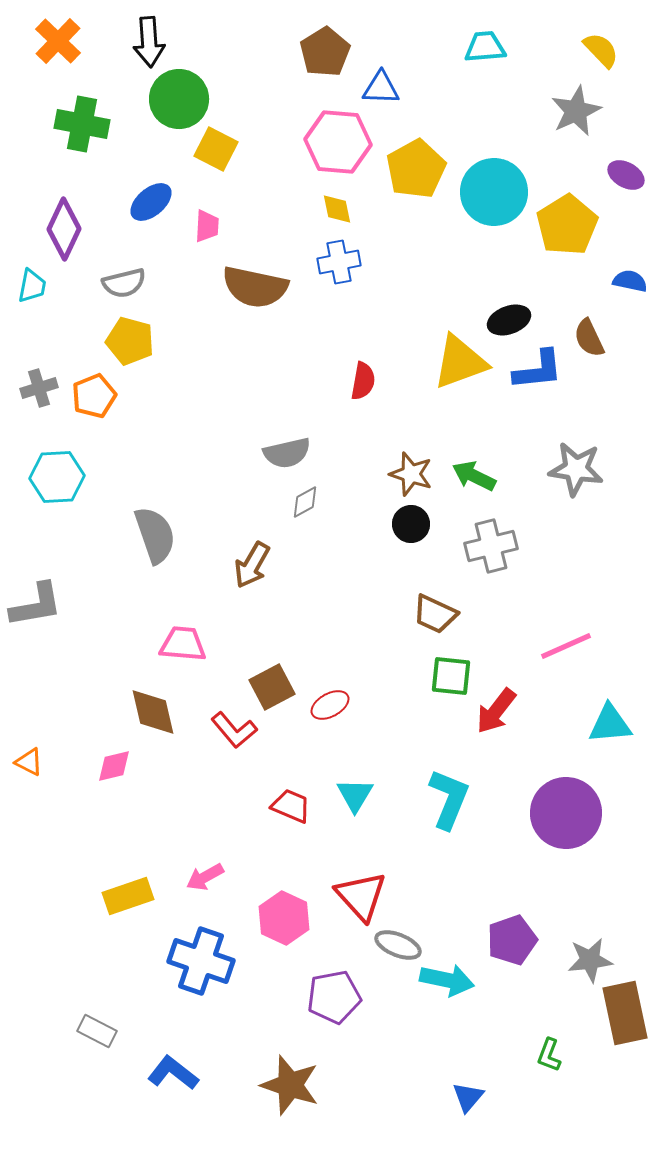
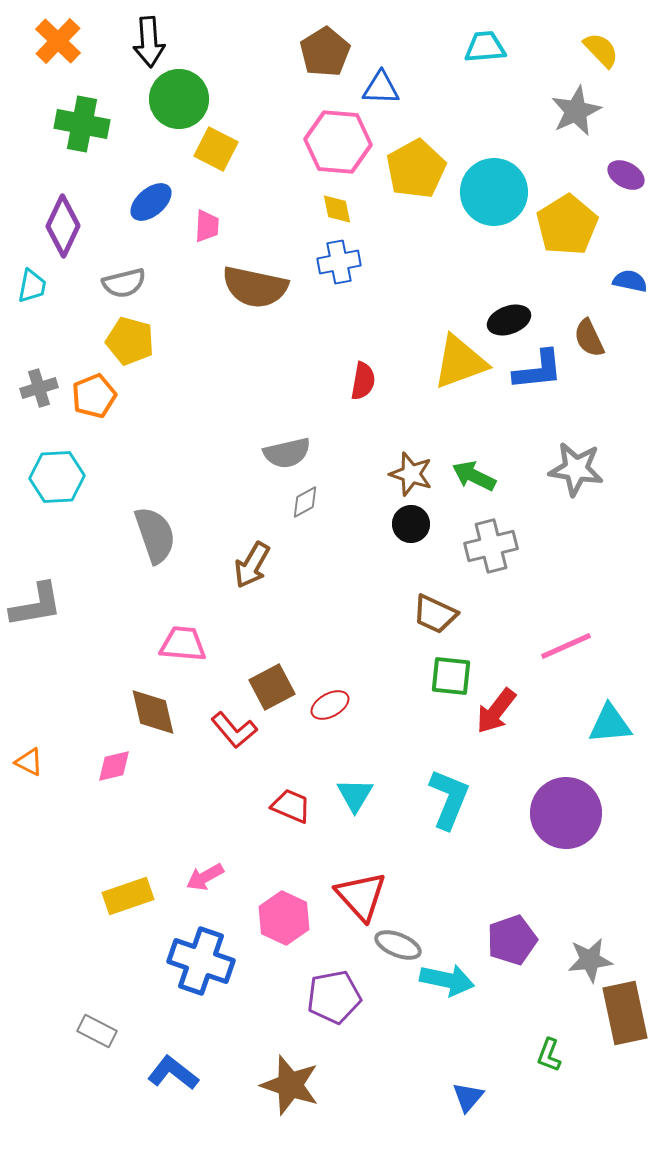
purple diamond at (64, 229): moved 1 px left, 3 px up
